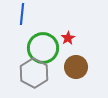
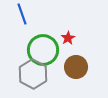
blue line: rotated 25 degrees counterclockwise
green circle: moved 2 px down
gray hexagon: moved 1 px left, 1 px down
